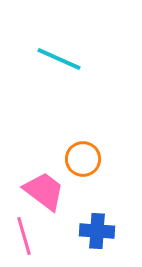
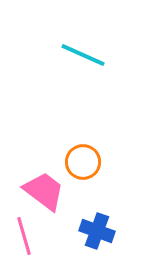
cyan line: moved 24 px right, 4 px up
orange circle: moved 3 px down
blue cross: rotated 16 degrees clockwise
